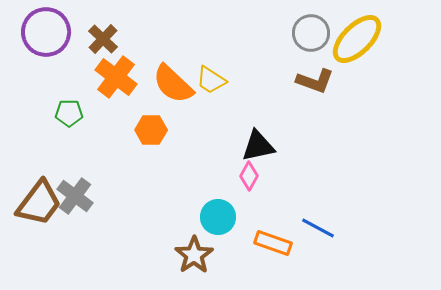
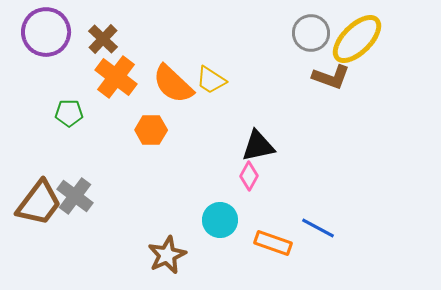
brown L-shape: moved 16 px right, 4 px up
cyan circle: moved 2 px right, 3 px down
brown star: moved 27 px left; rotated 9 degrees clockwise
